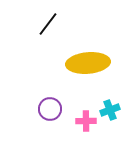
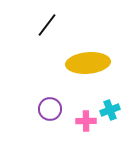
black line: moved 1 px left, 1 px down
